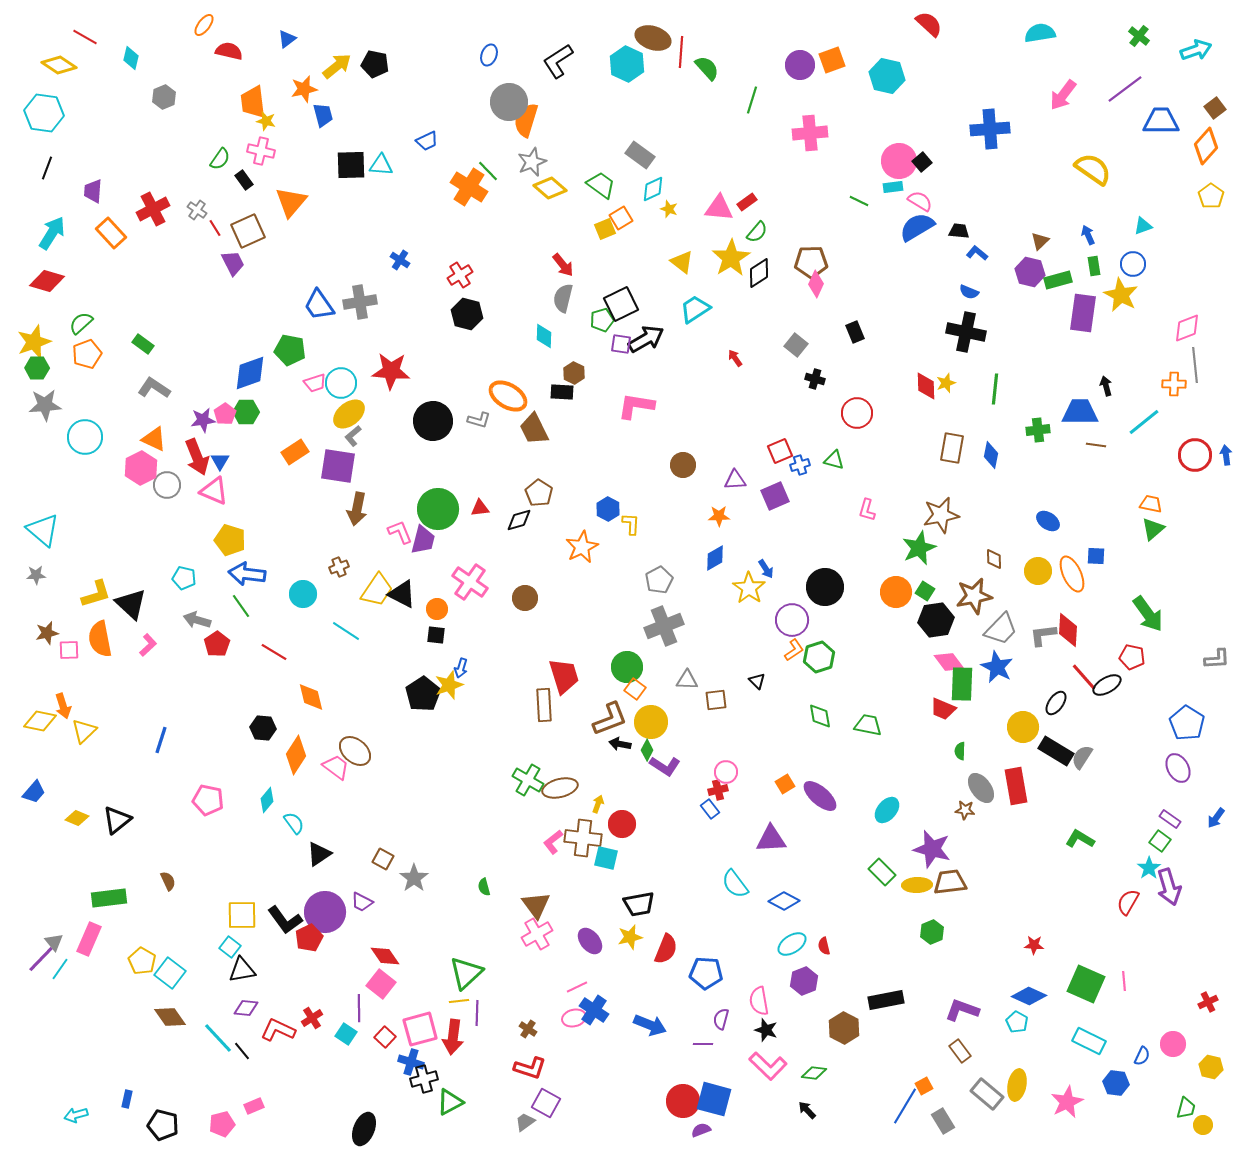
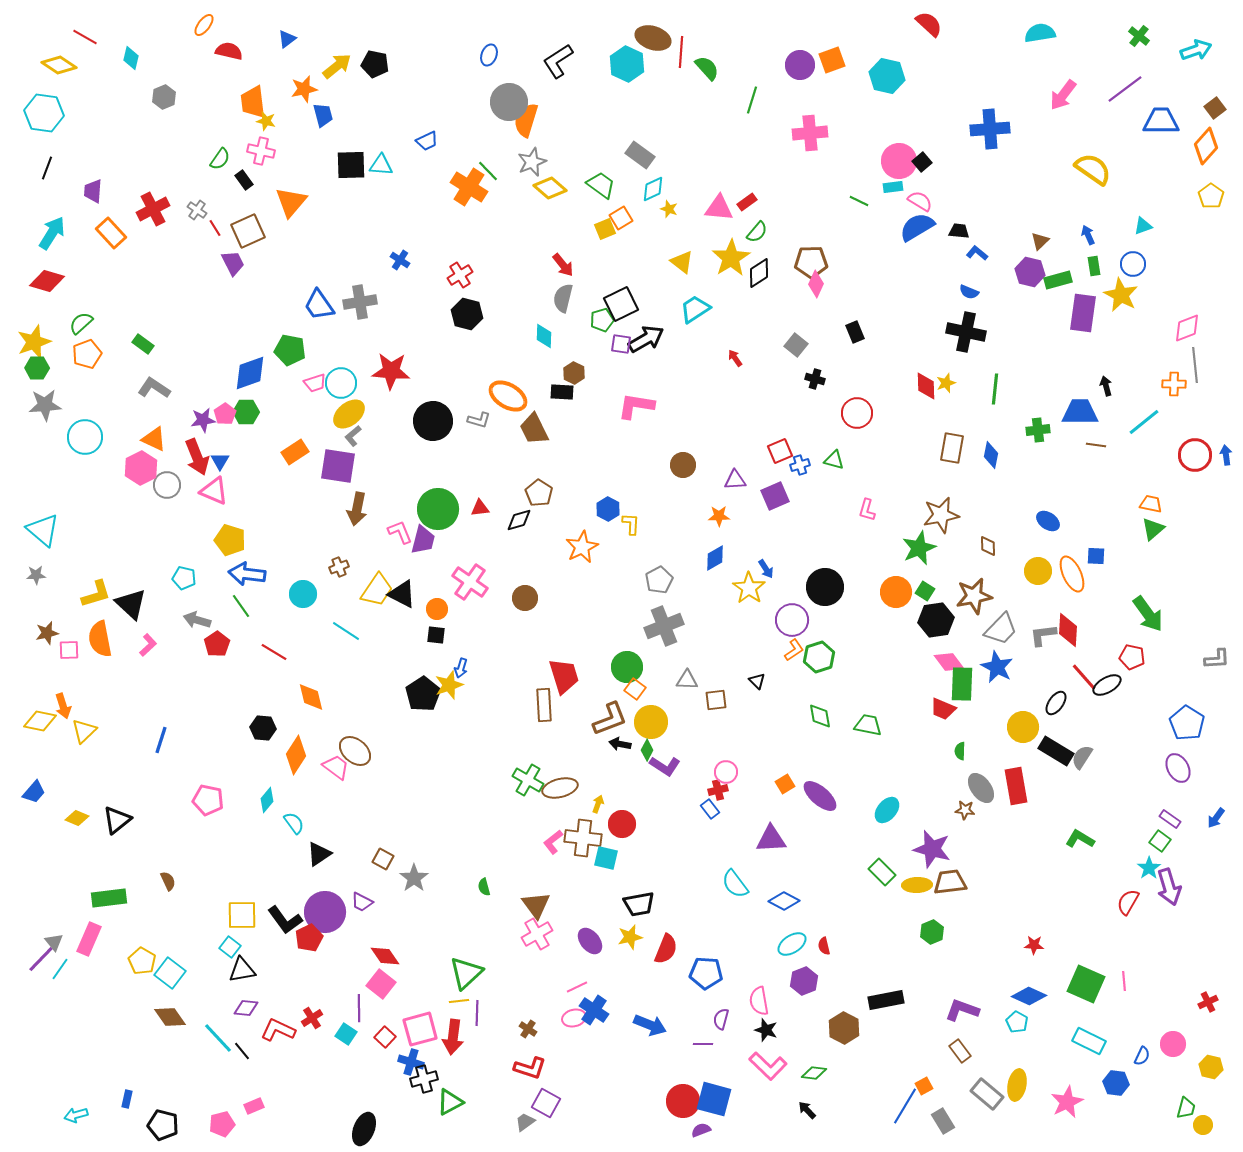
brown diamond at (994, 559): moved 6 px left, 13 px up
